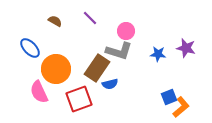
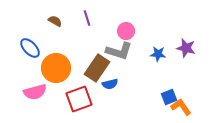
purple line: moved 3 px left; rotated 28 degrees clockwise
orange circle: moved 1 px up
pink semicircle: moved 4 px left; rotated 80 degrees counterclockwise
orange L-shape: rotated 85 degrees counterclockwise
